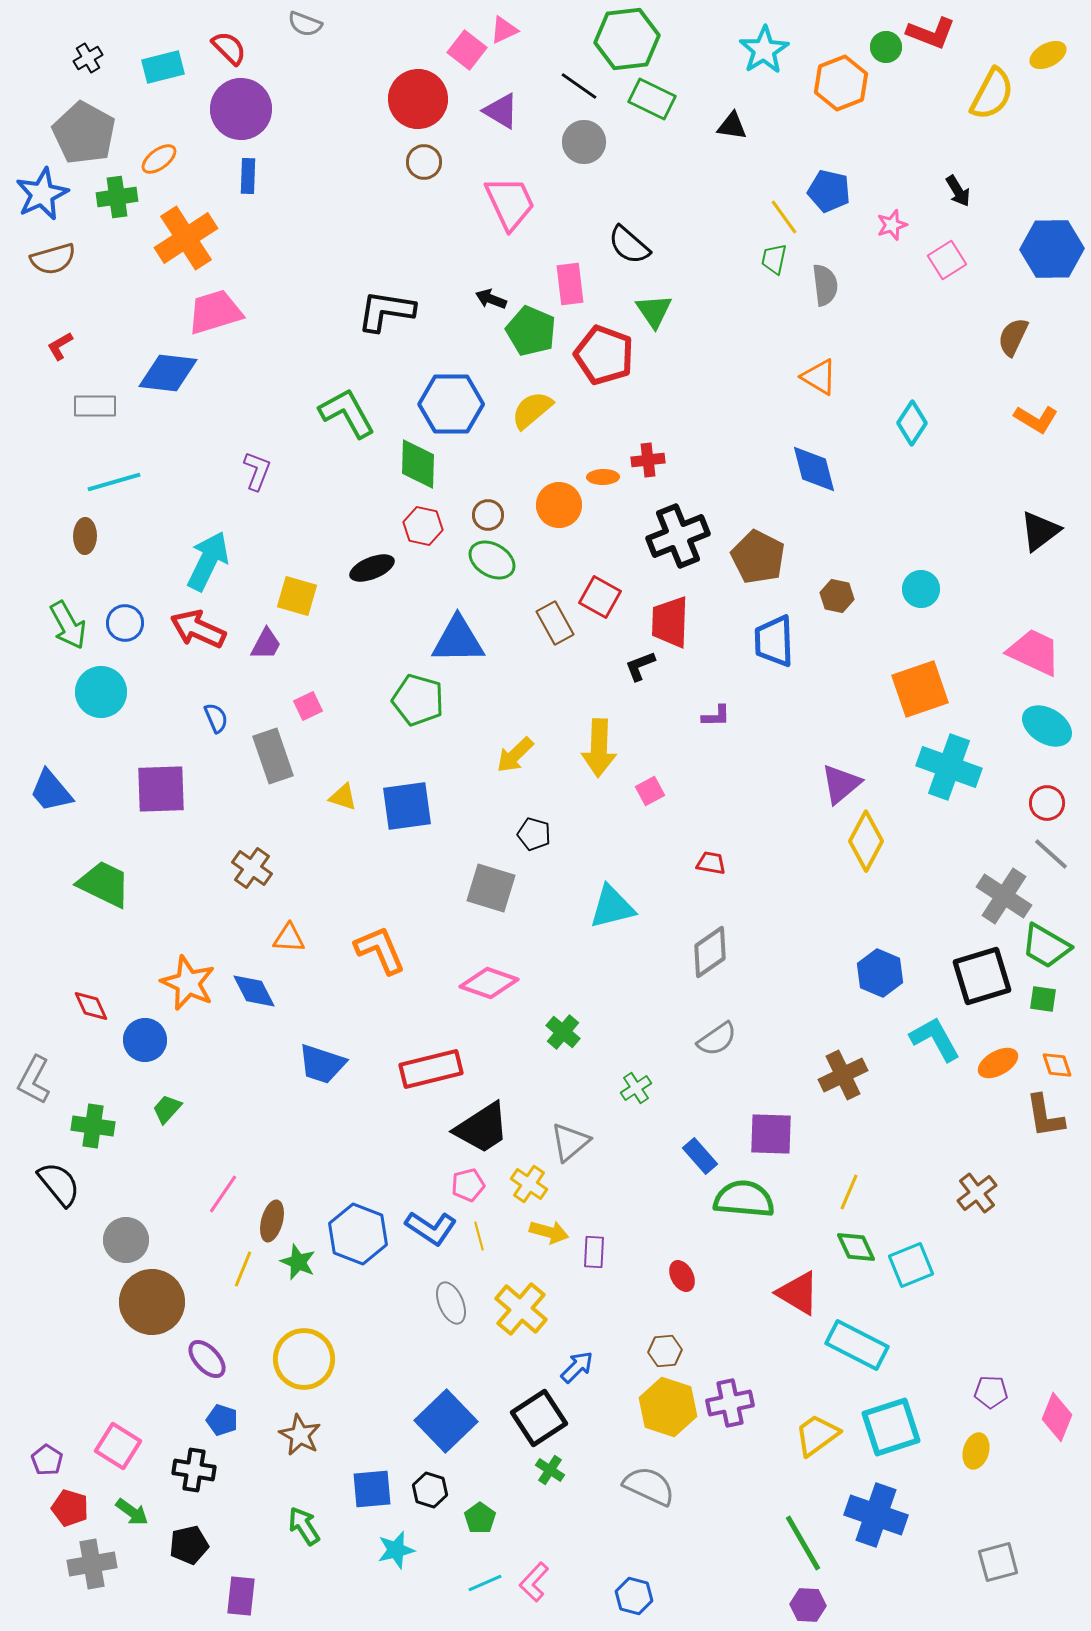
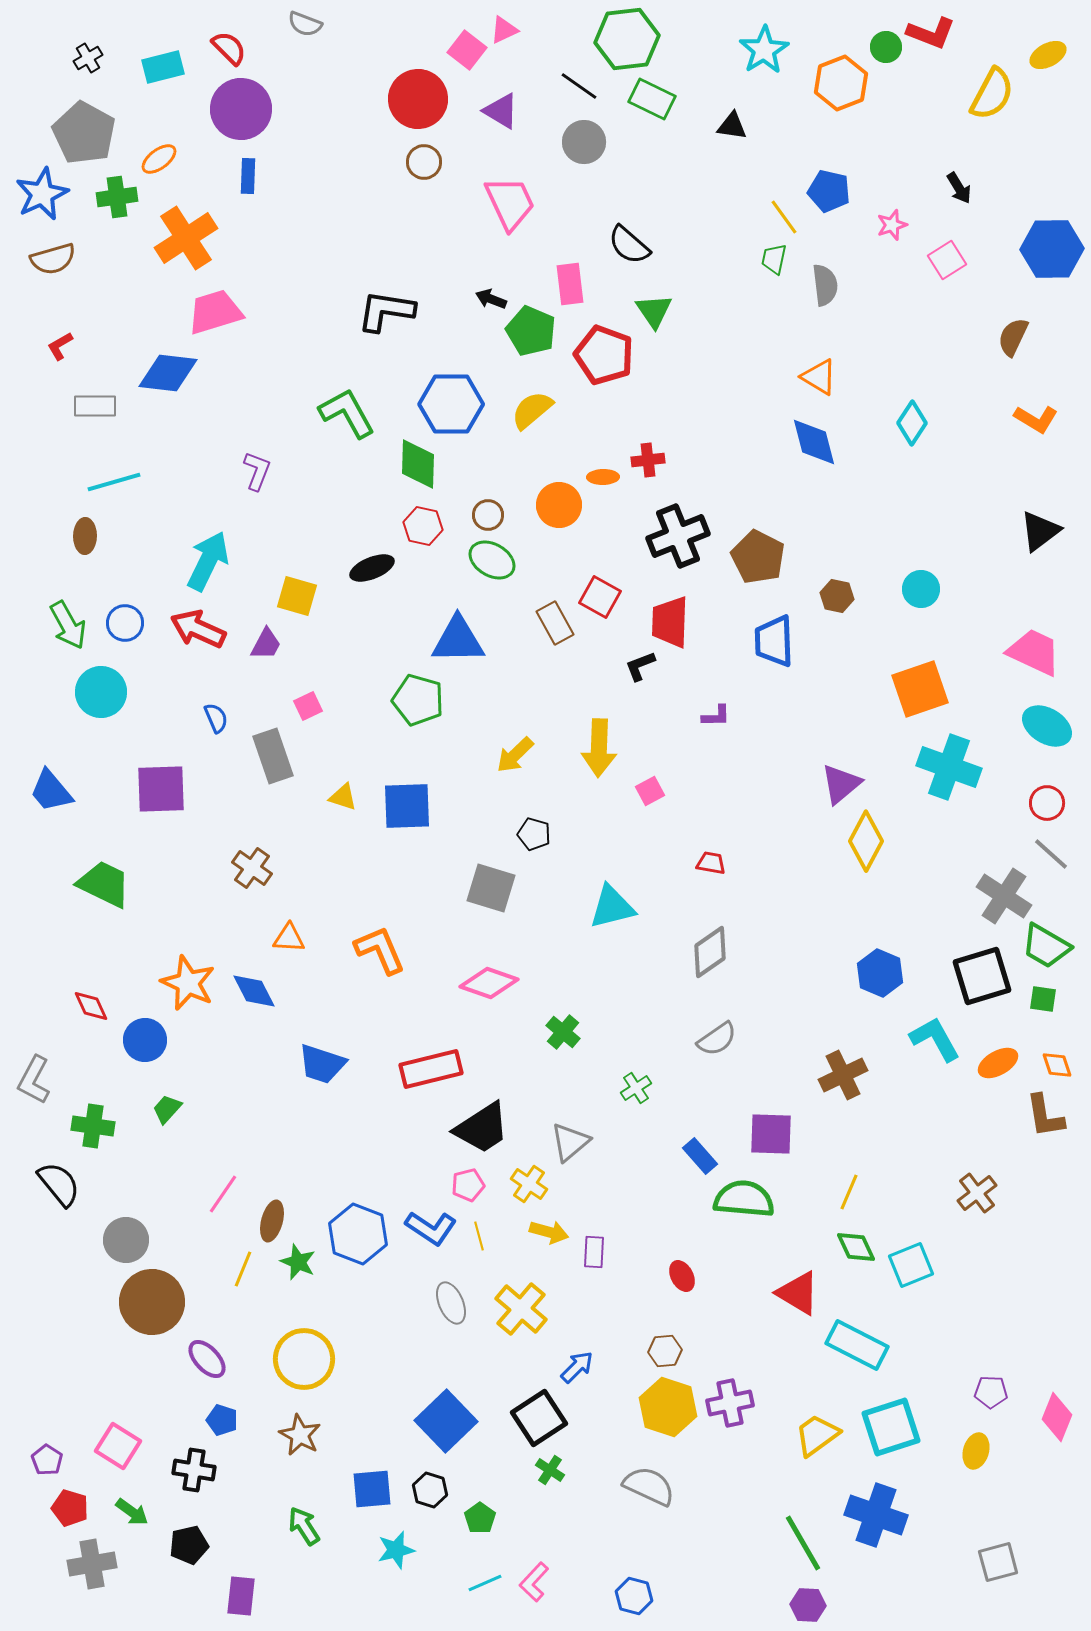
black arrow at (958, 191): moved 1 px right, 3 px up
blue diamond at (814, 469): moved 27 px up
blue square at (407, 806): rotated 6 degrees clockwise
